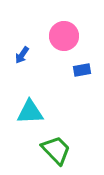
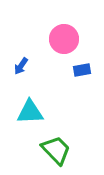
pink circle: moved 3 px down
blue arrow: moved 1 px left, 11 px down
